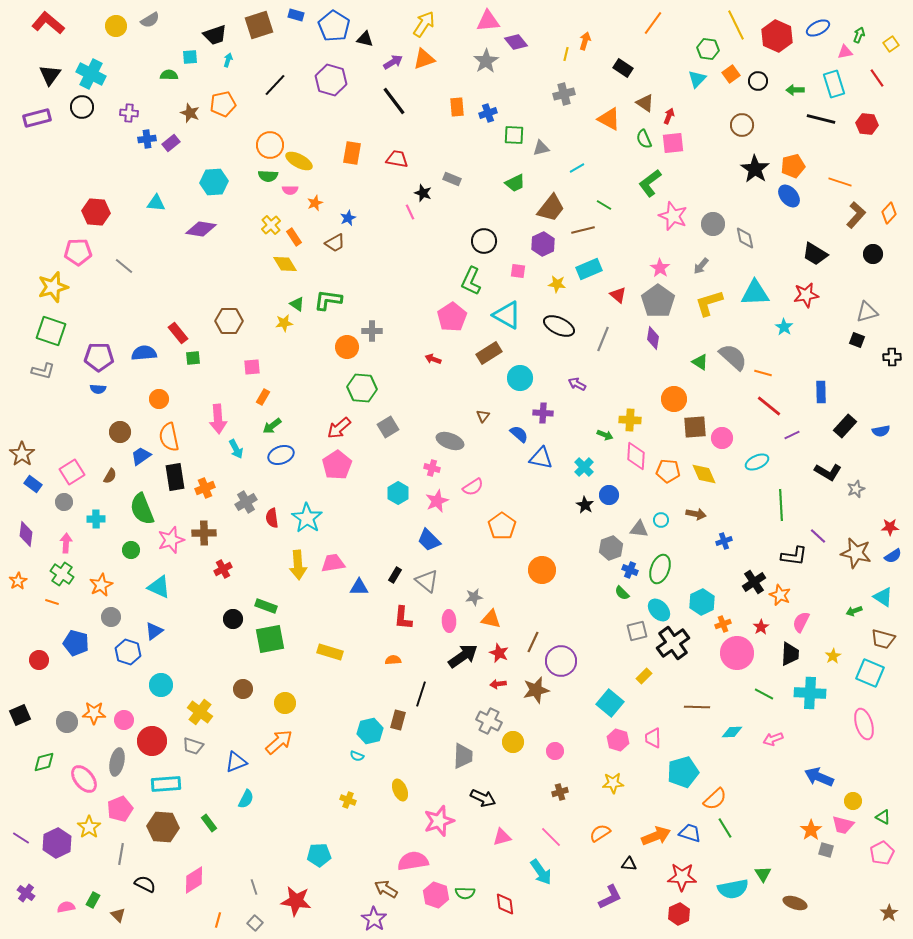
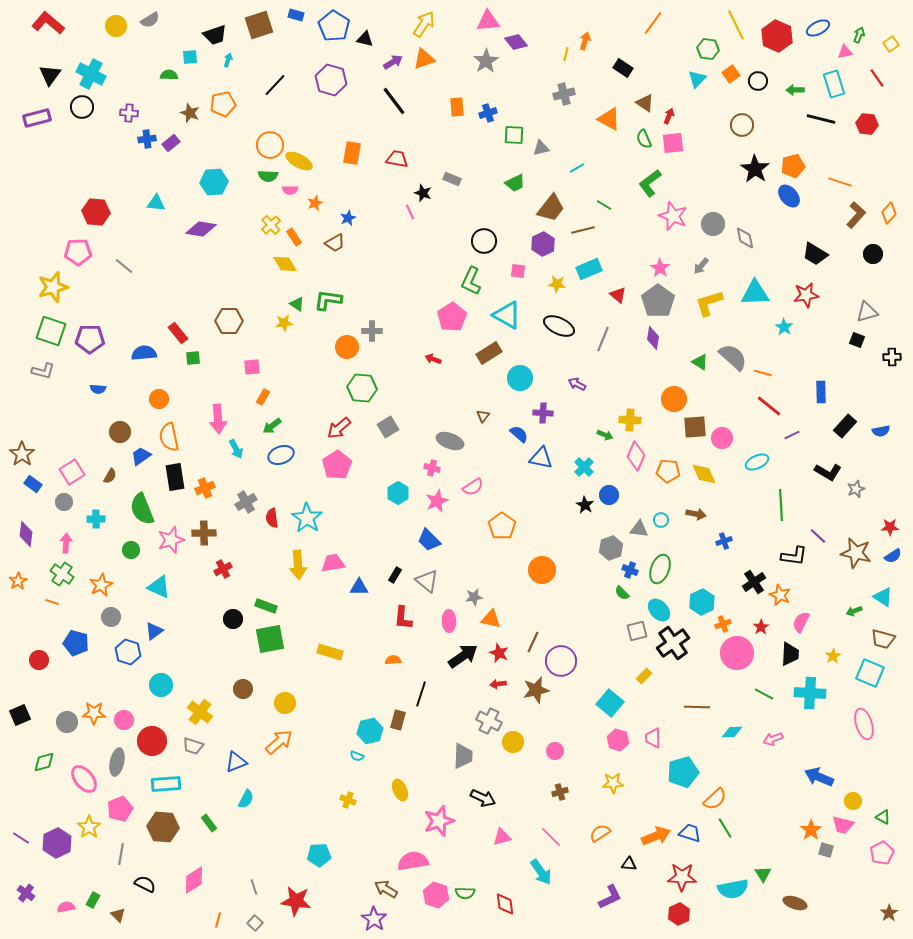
purple pentagon at (99, 357): moved 9 px left, 18 px up
pink diamond at (636, 456): rotated 20 degrees clockwise
